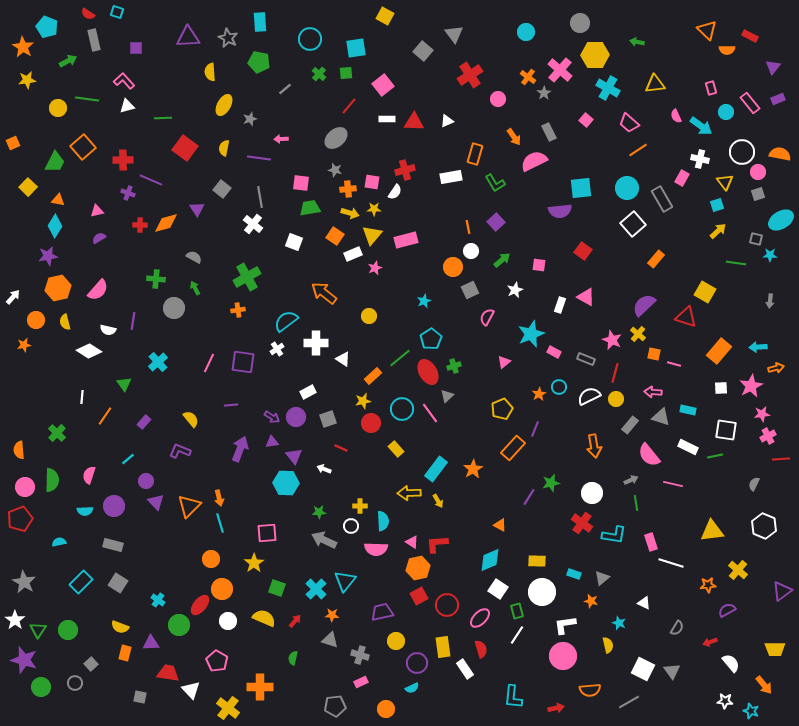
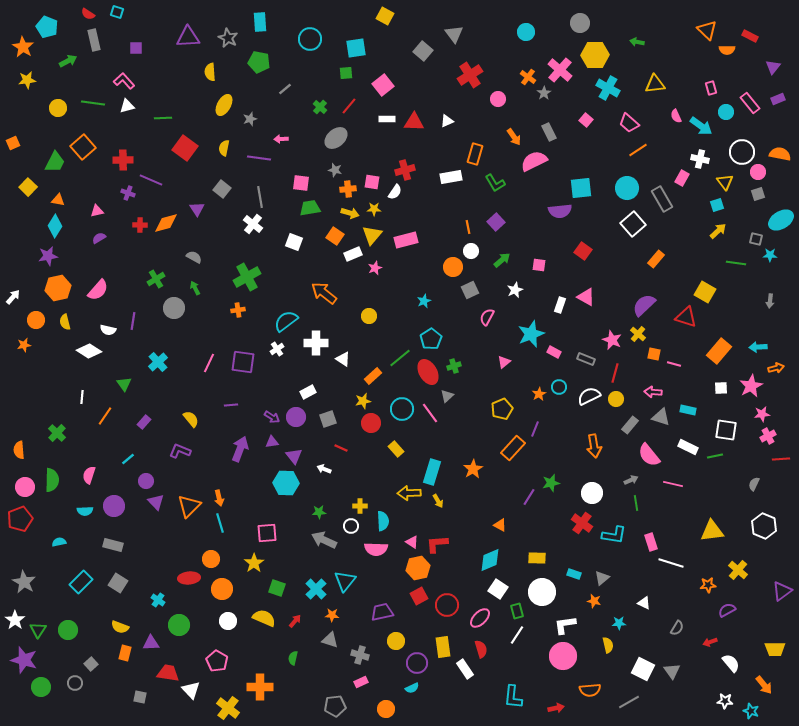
green cross at (319, 74): moved 1 px right, 33 px down
green line at (87, 99): moved 6 px right, 4 px down
green cross at (156, 279): rotated 36 degrees counterclockwise
cyan rectangle at (436, 469): moved 4 px left, 3 px down; rotated 20 degrees counterclockwise
yellow rectangle at (537, 561): moved 3 px up
orange star at (591, 601): moved 3 px right
red ellipse at (200, 605): moved 11 px left, 27 px up; rotated 45 degrees clockwise
cyan star at (619, 623): rotated 24 degrees counterclockwise
